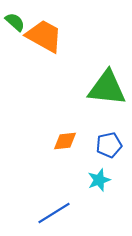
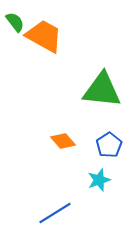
green semicircle: rotated 10 degrees clockwise
green triangle: moved 5 px left, 2 px down
orange diamond: moved 2 px left; rotated 55 degrees clockwise
blue pentagon: rotated 20 degrees counterclockwise
blue line: moved 1 px right
